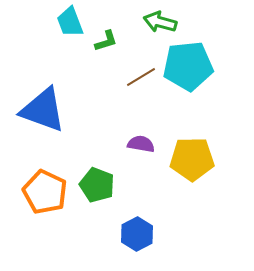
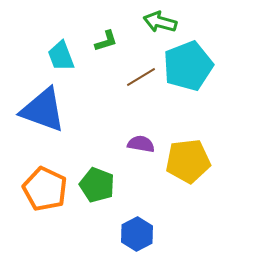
cyan trapezoid: moved 9 px left, 34 px down
cyan pentagon: rotated 15 degrees counterclockwise
yellow pentagon: moved 4 px left, 2 px down; rotated 6 degrees counterclockwise
orange pentagon: moved 3 px up
